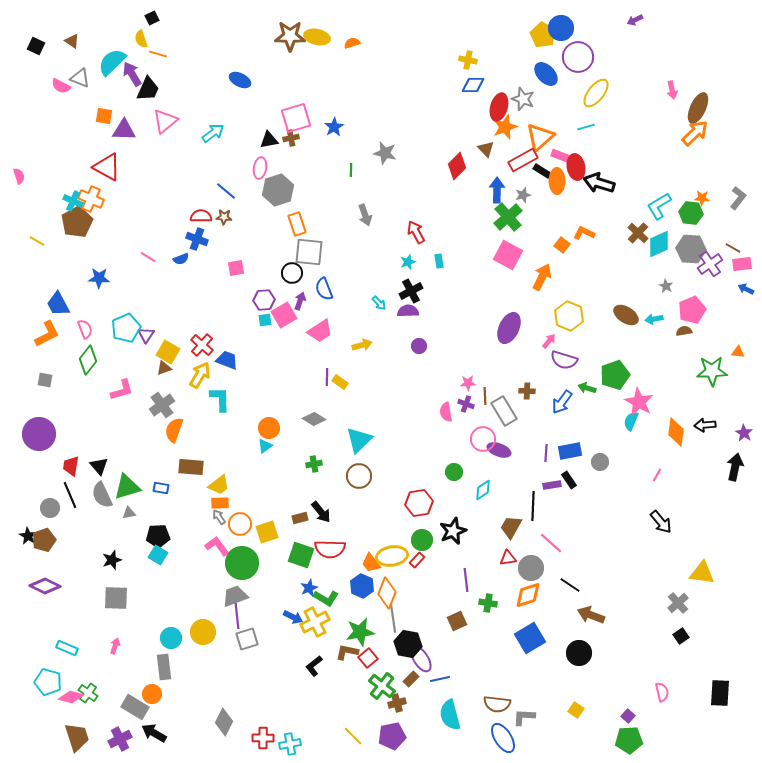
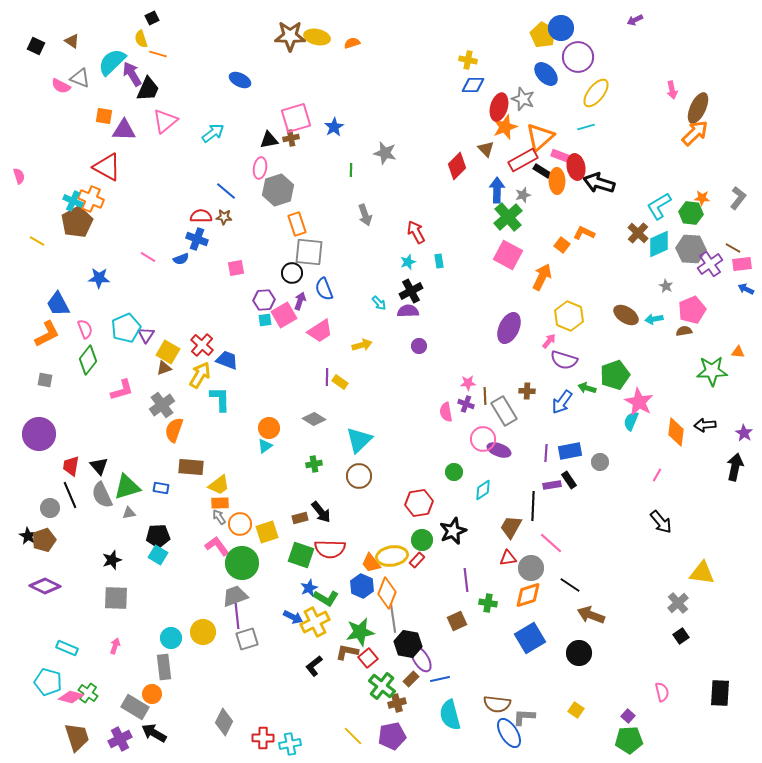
blue ellipse at (503, 738): moved 6 px right, 5 px up
